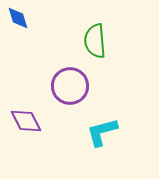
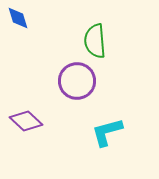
purple circle: moved 7 px right, 5 px up
purple diamond: rotated 20 degrees counterclockwise
cyan L-shape: moved 5 px right
